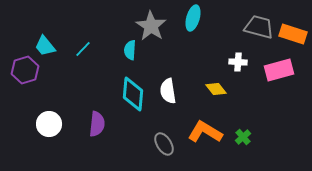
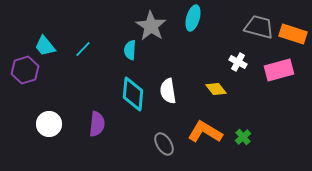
white cross: rotated 24 degrees clockwise
